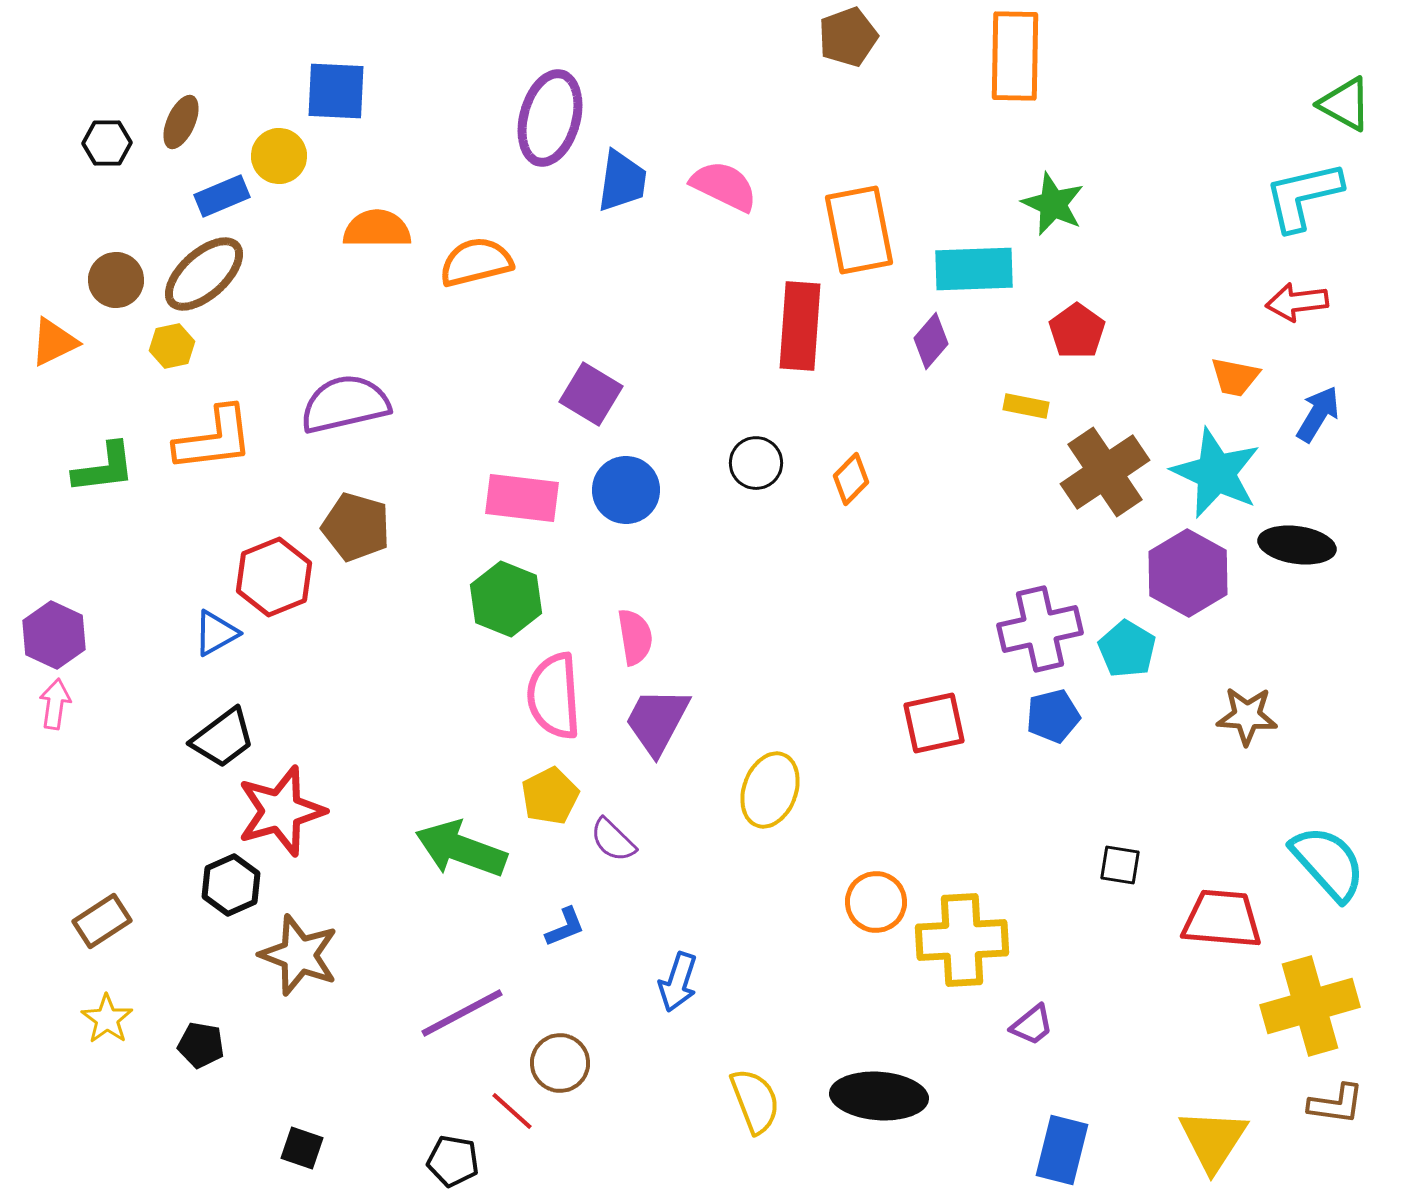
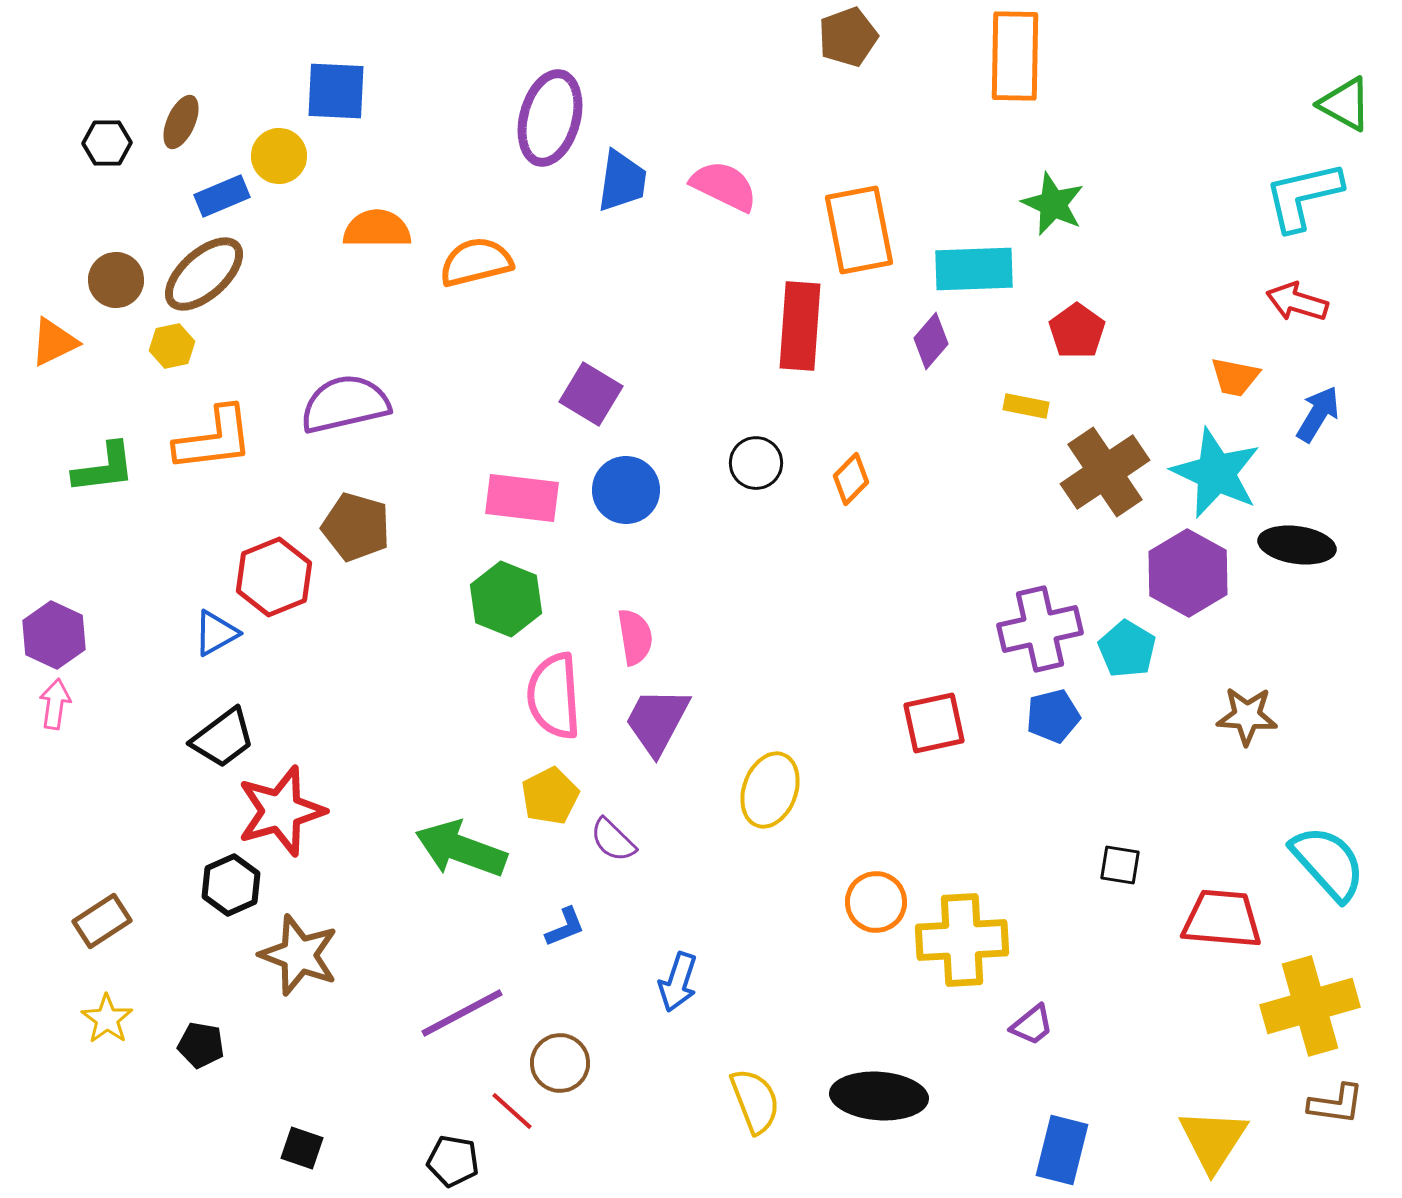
red arrow at (1297, 302): rotated 24 degrees clockwise
